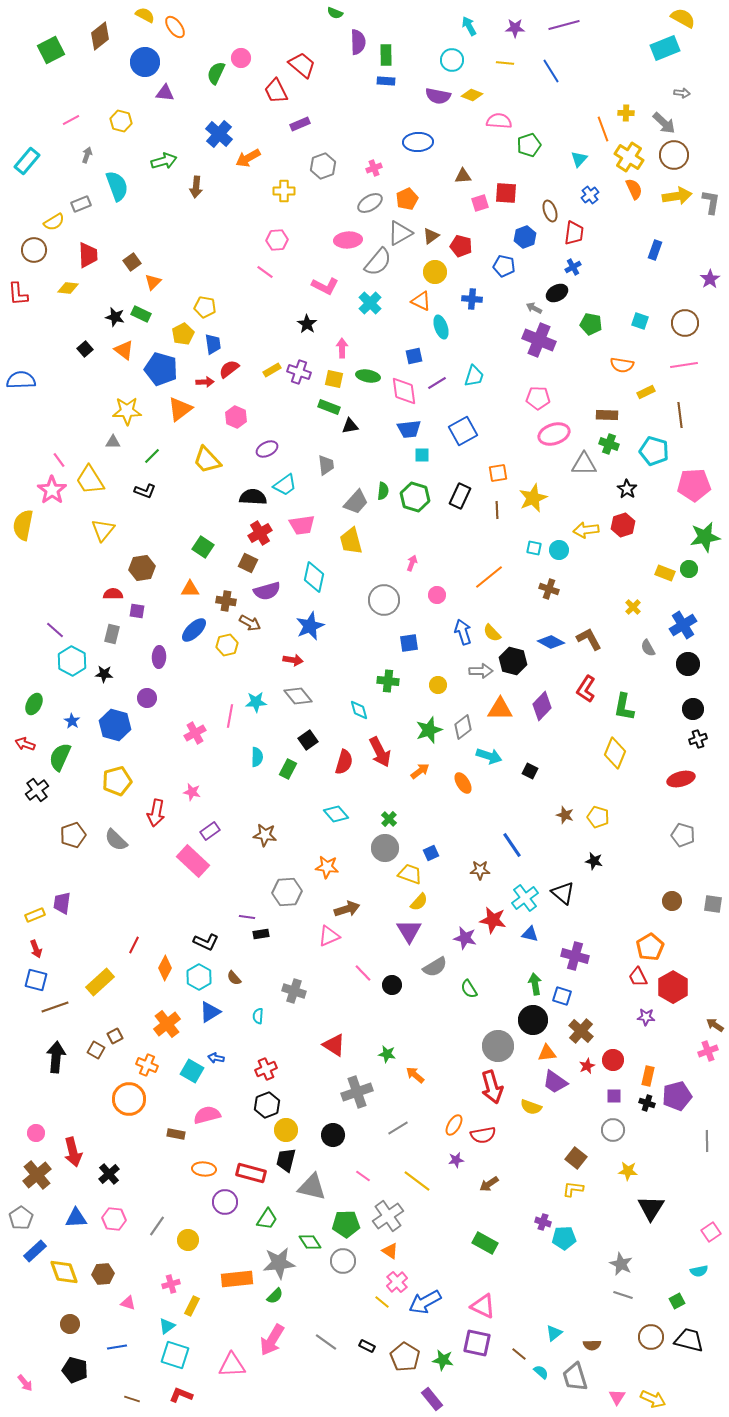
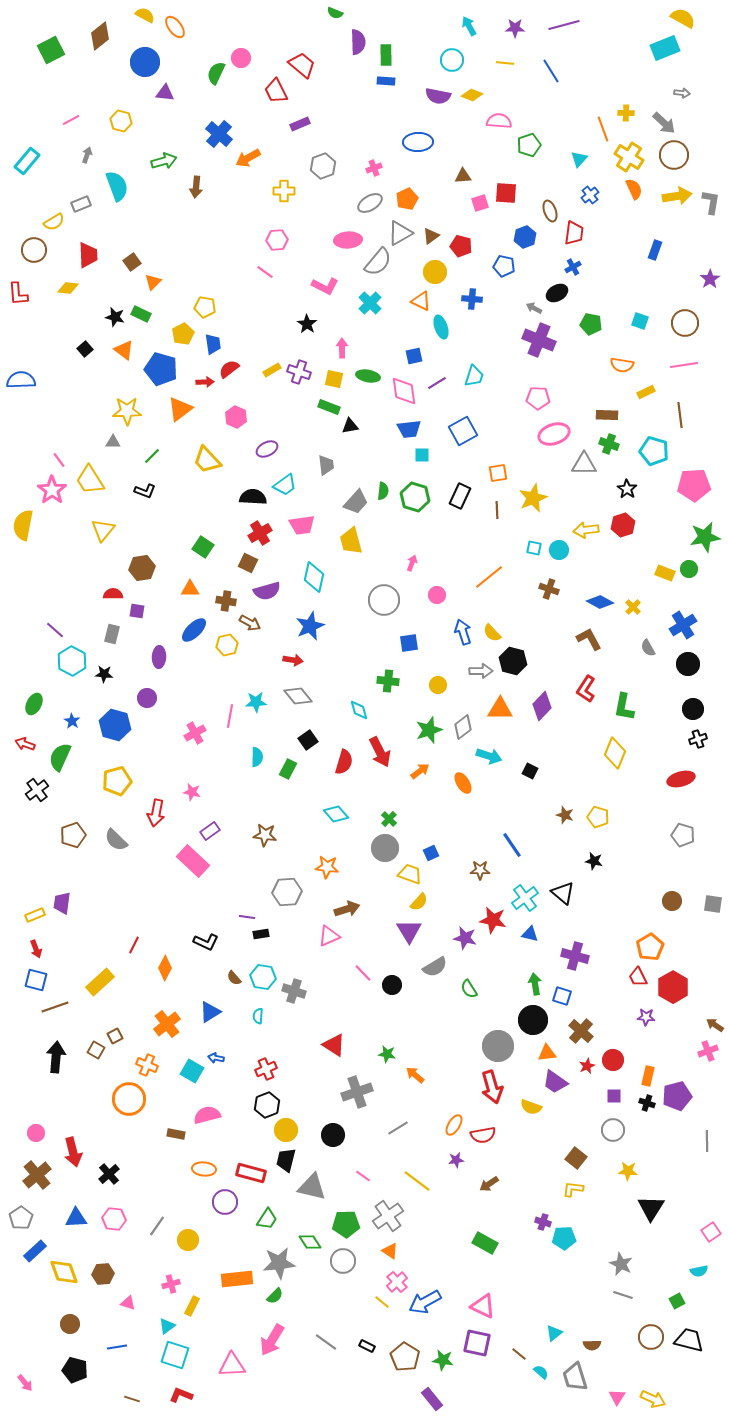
blue diamond at (551, 642): moved 49 px right, 40 px up
cyan hexagon at (199, 977): moved 64 px right; rotated 20 degrees counterclockwise
